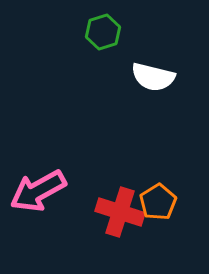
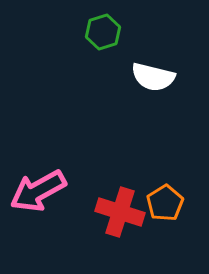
orange pentagon: moved 7 px right, 1 px down
